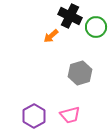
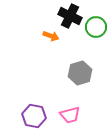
orange arrow: rotated 119 degrees counterclockwise
purple hexagon: rotated 20 degrees counterclockwise
